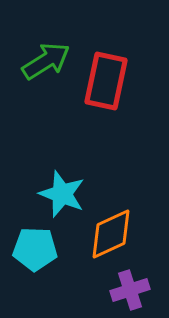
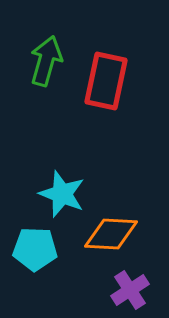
green arrow: rotated 42 degrees counterclockwise
orange diamond: rotated 28 degrees clockwise
purple cross: rotated 15 degrees counterclockwise
